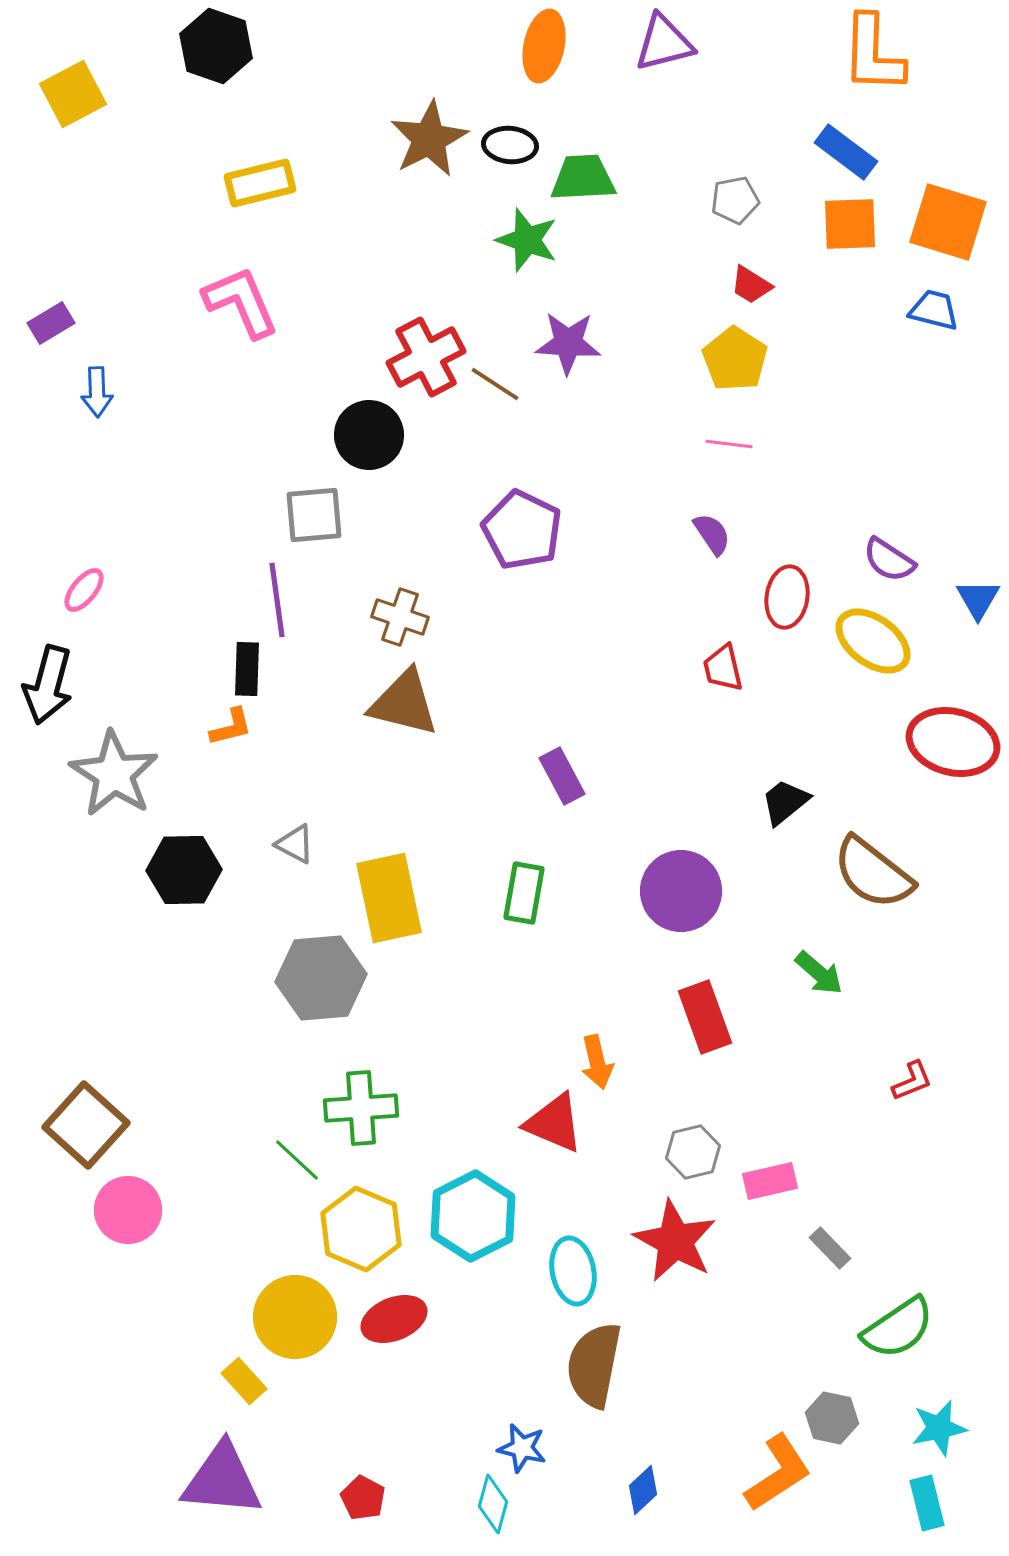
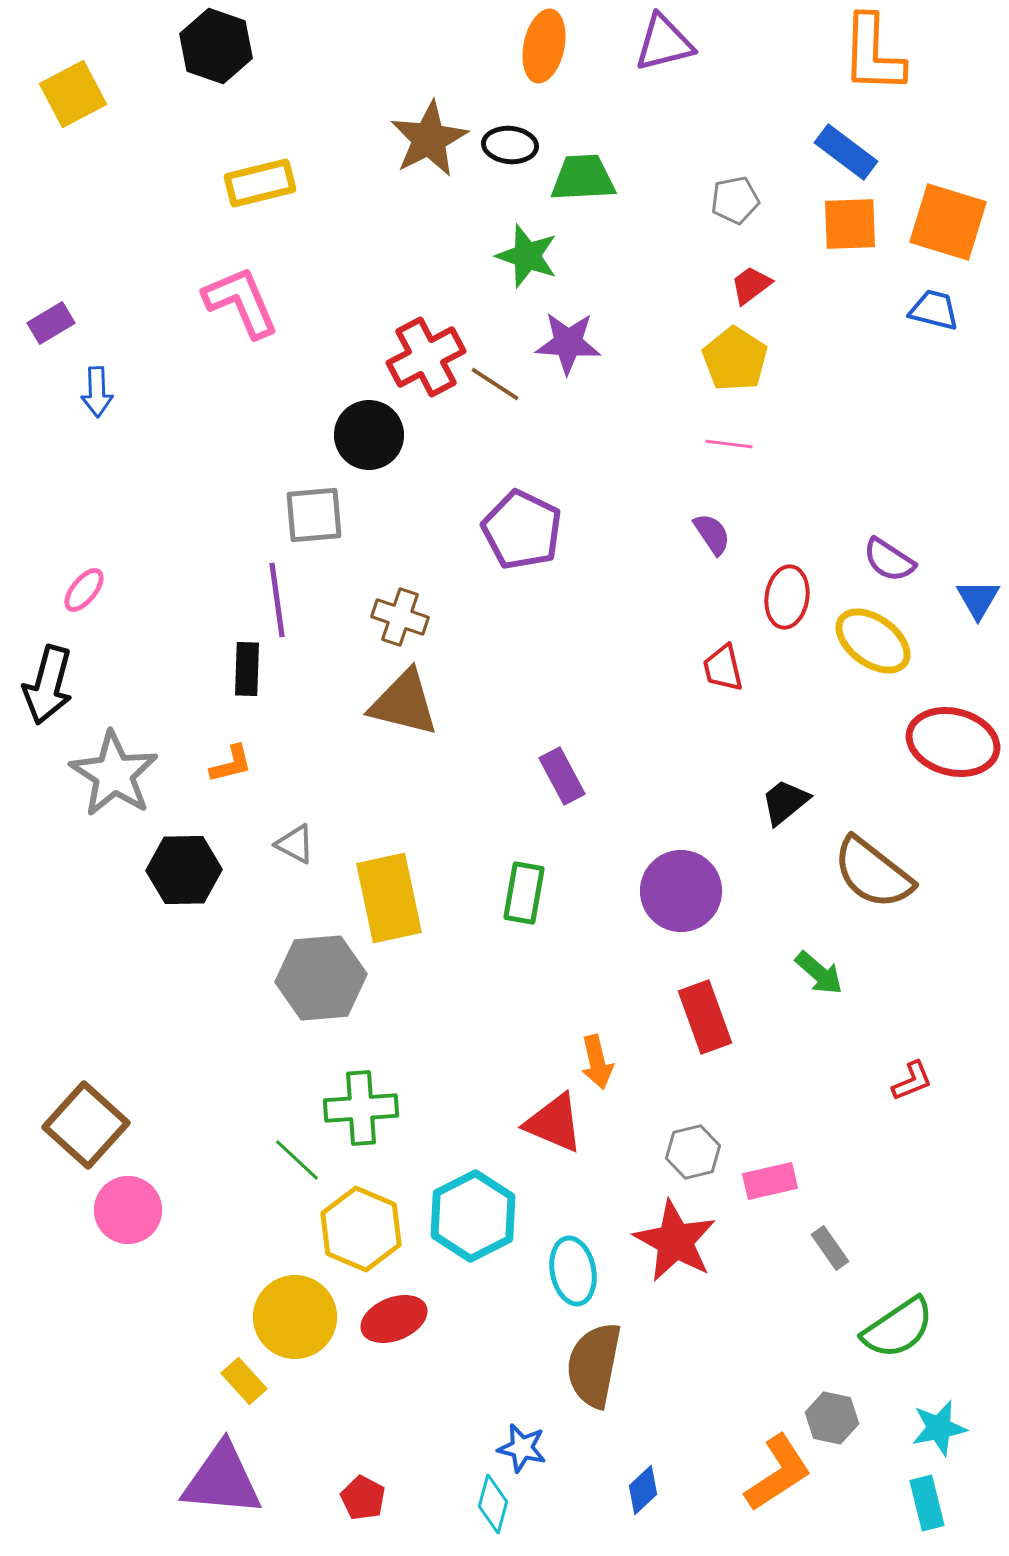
green star at (527, 240): moved 16 px down
red trapezoid at (751, 285): rotated 111 degrees clockwise
orange L-shape at (231, 727): moved 37 px down
gray rectangle at (830, 1248): rotated 9 degrees clockwise
